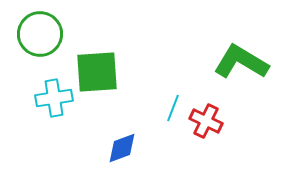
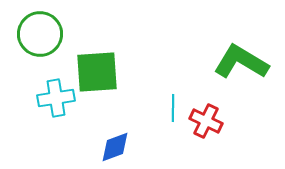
cyan cross: moved 2 px right
cyan line: rotated 20 degrees counterclockwise
blue diamond: moved 7 px left, 1 px up
